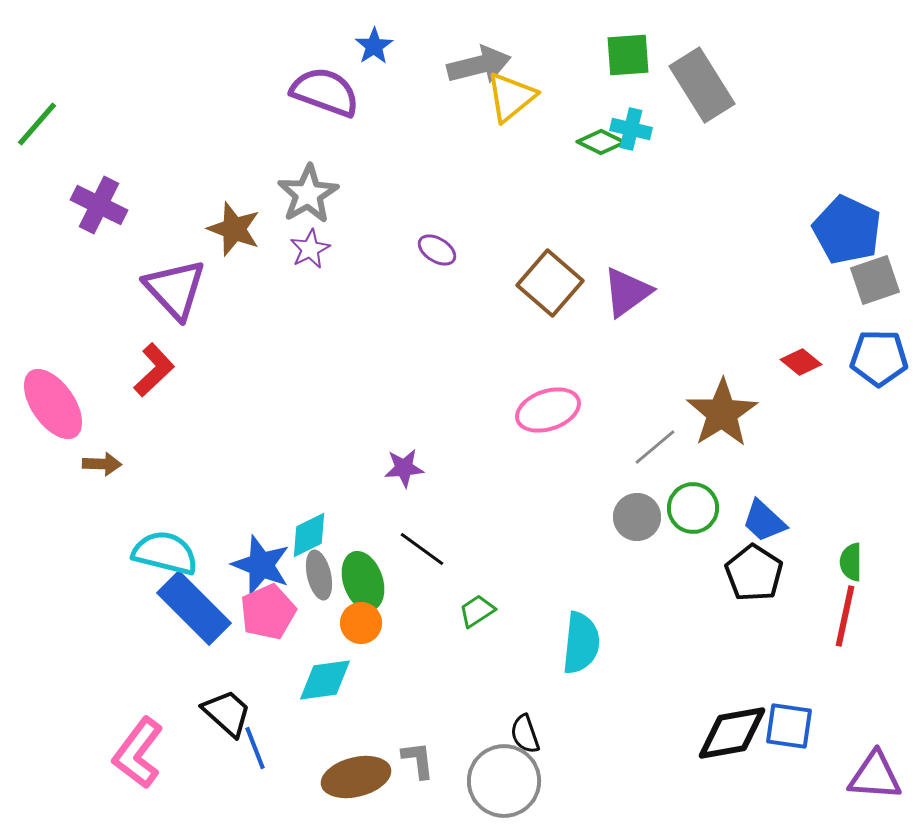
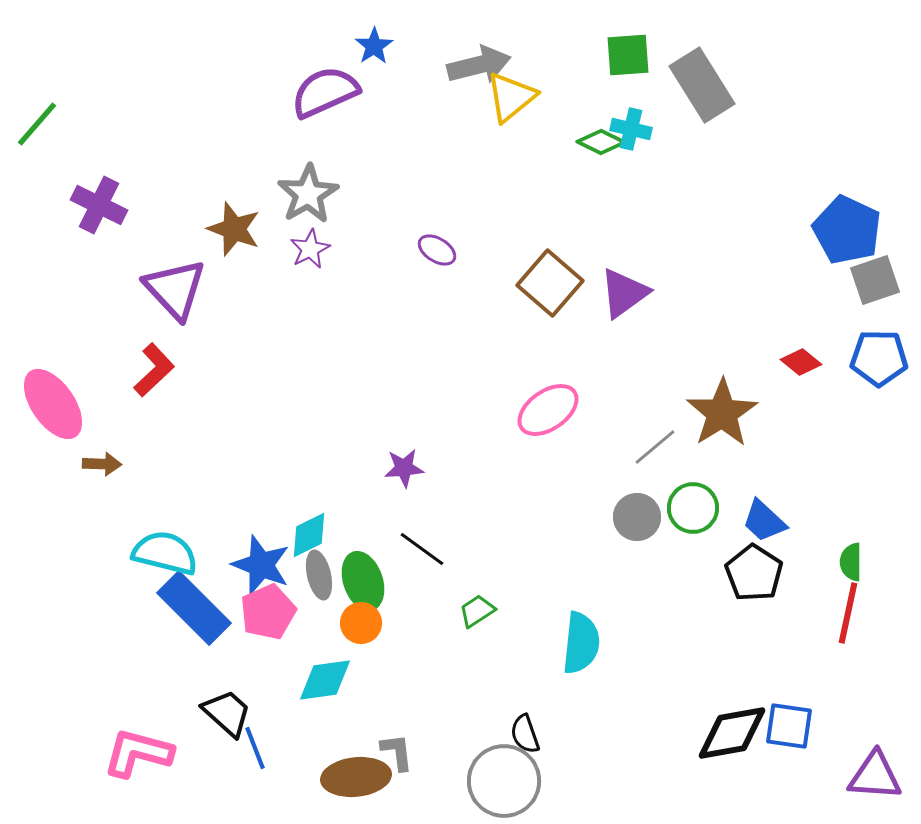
purple semicircle at (325, 92): rotated 44 degrees counterclockwise
purple triangle at (627, 292): moved 3 px left, 1 px down
pink ellipse at (548, 410): rotated 16 degrees counterclockwise
red line at (845, 616): moved 3 px right, 3 px up
pink L-shape at (138, 753): rotated 68 degrees clockwise
gray L-shape at (418, 760): moved 21 px left, 8 px up
brown ellipse at (356, 777): rotated 8 degrees clockwise
